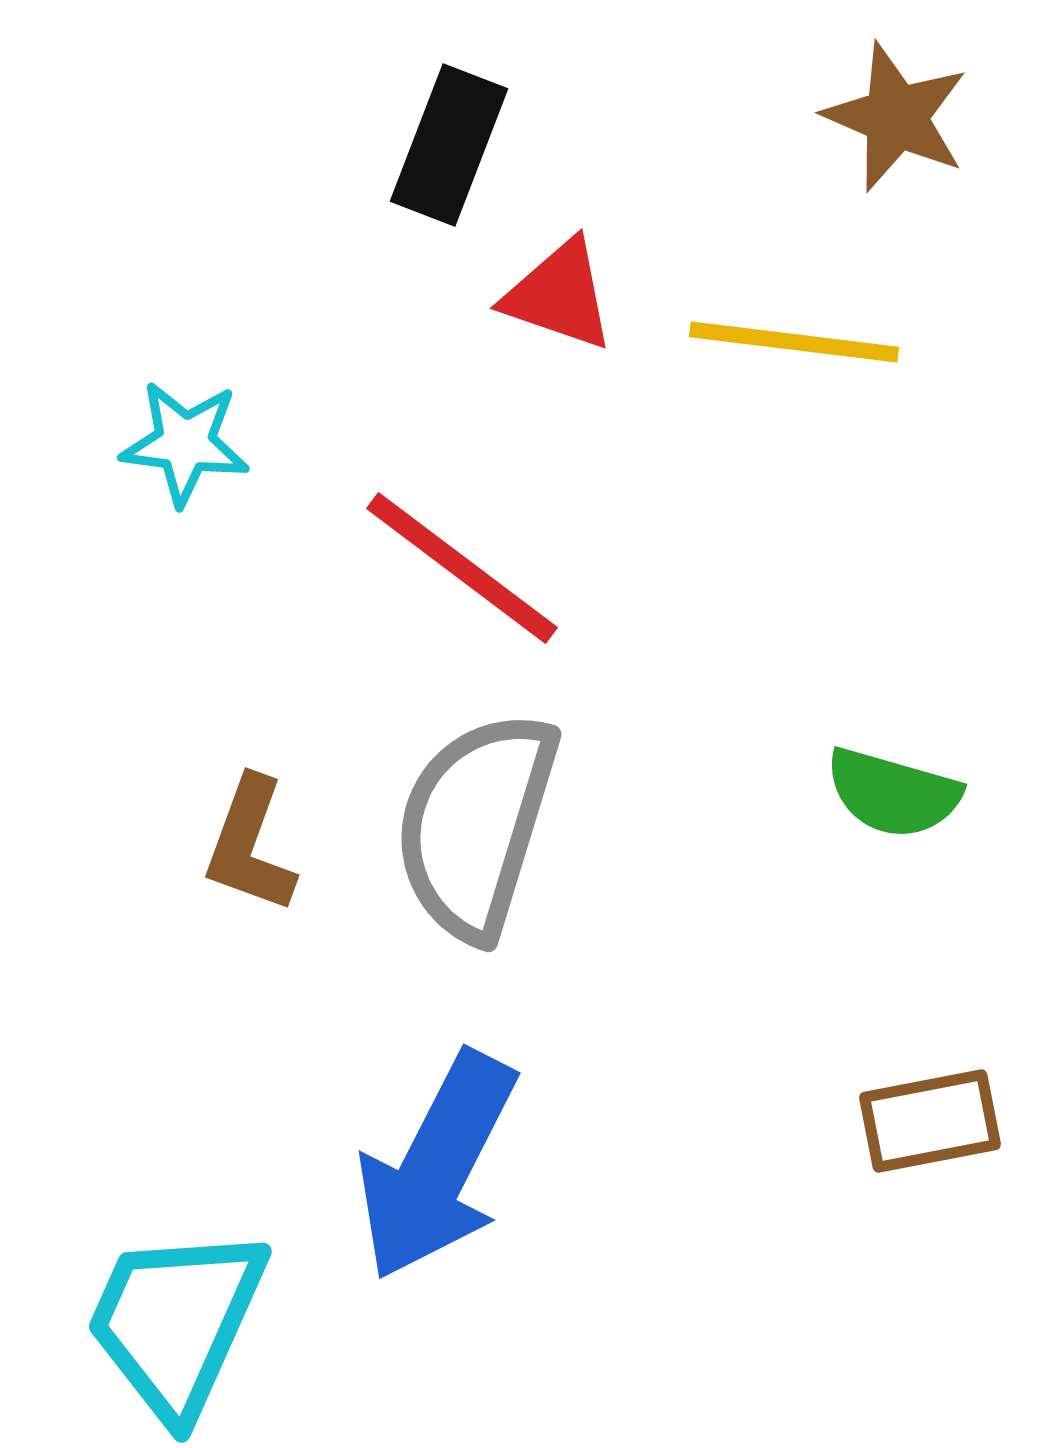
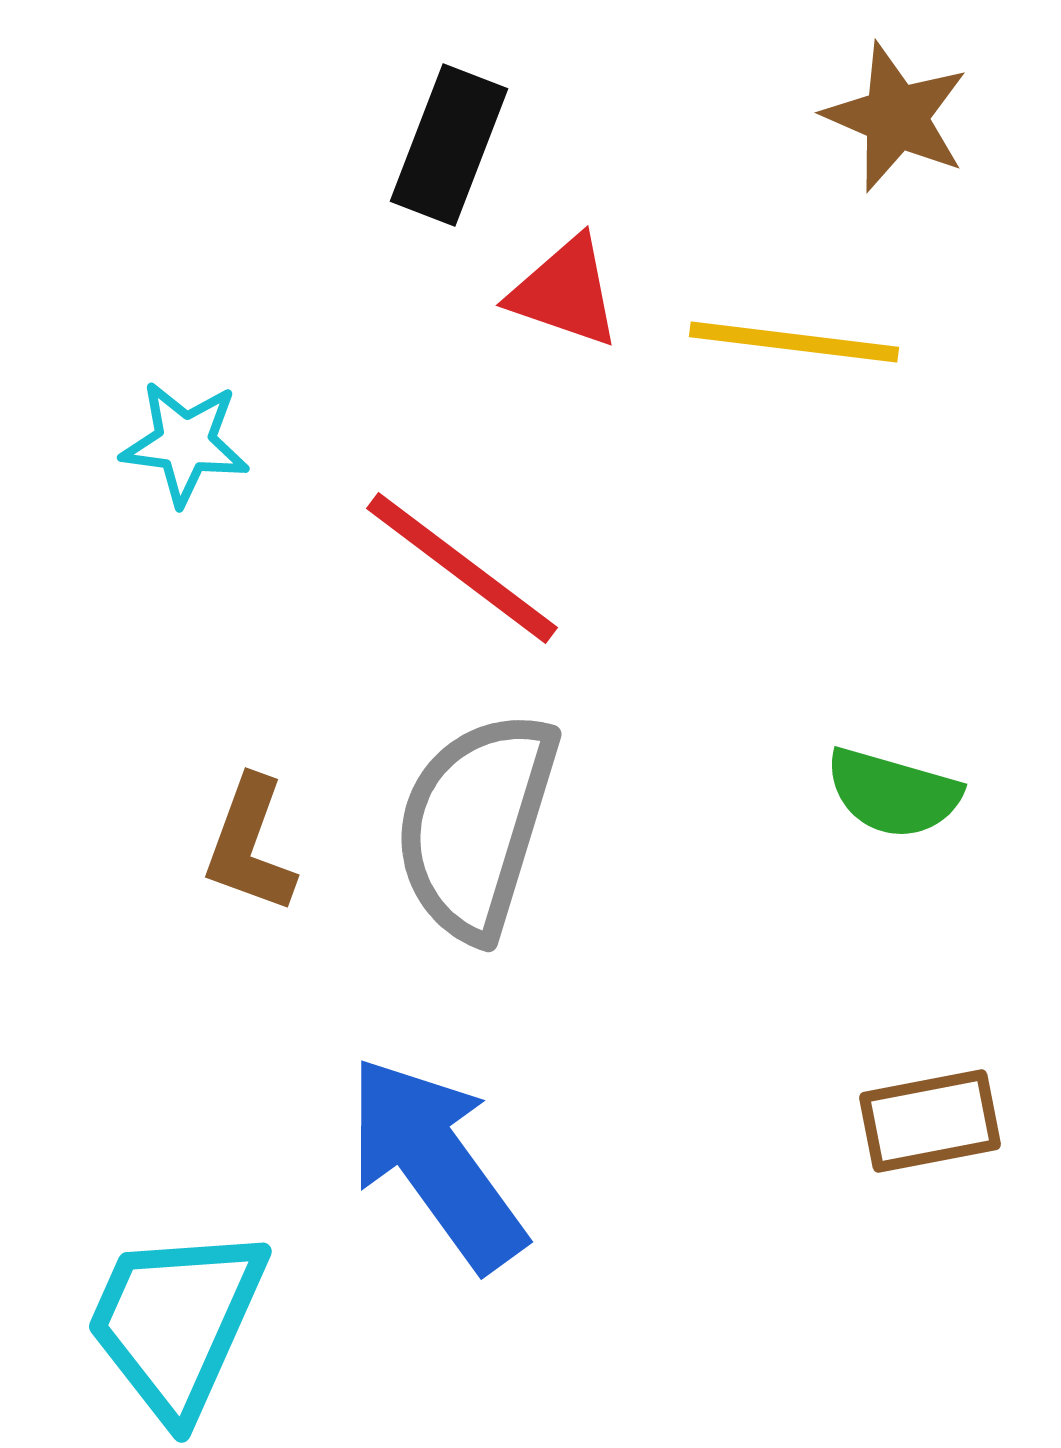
red triangle: moved 6 px right, 3 px up
blue arrow: moved 1 px left, 3 px up; rotated 117 degrees clockwise
